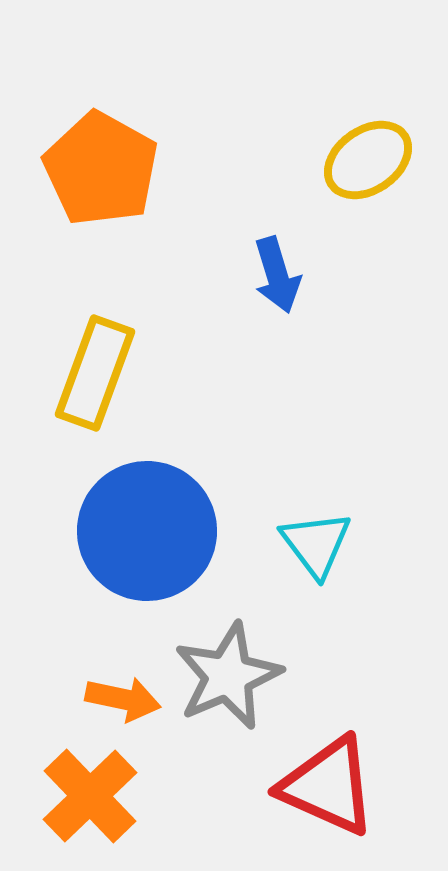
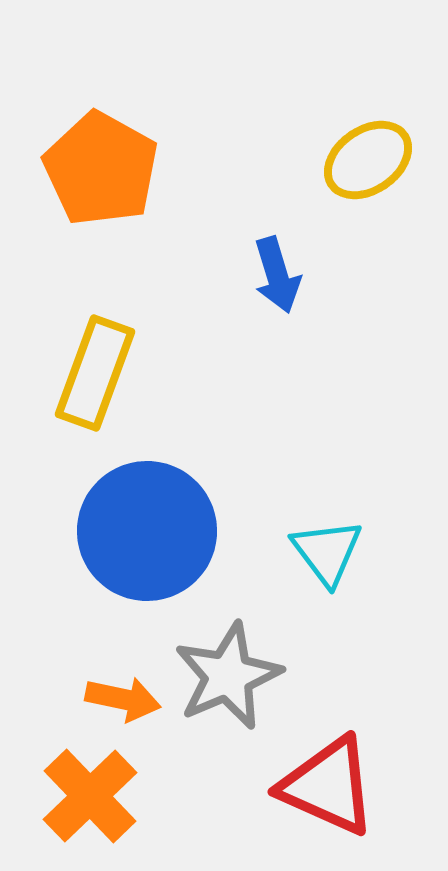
cyan triangle: moved 11 px right, 8 px down
